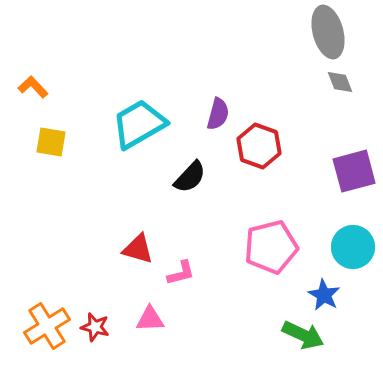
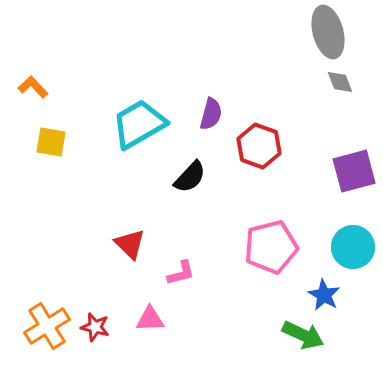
purple semicircle: moved 7 px left
red triangle: moved 8 px left, 5 px up; rotated 28 degrees clockwise
